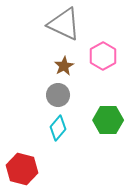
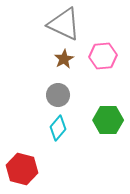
pink hexagon: rotated 24 degrees clockwise
brown star: moved 7 px up
